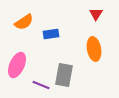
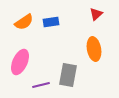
red triangle: rotated 16 degrees clockwise
blue rectangle: moved 12 px up
pink ellipse: moved 3 px right, 3 px up
gray rectangle: moved 4 px right
purple line: rotated 36 degrees counterclockwise
